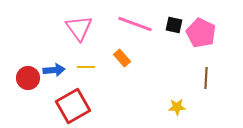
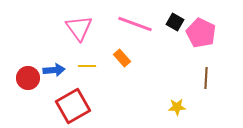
black square: moved 1 px right, 3 px up; rotated 18 degrees clockwise
yellow line: moved 1 px right, 1 px up
